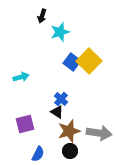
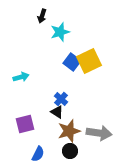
yellow square: rotated 20 degrees clockwise
